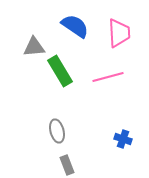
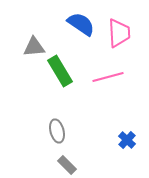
blue semicircle: moved 6 px right, 2 px up
blue cross: moved 4 px right, 1 px down; rotated 24 degrees clockwise
gray rectangle: rotated 24 degrees counterclockwise
